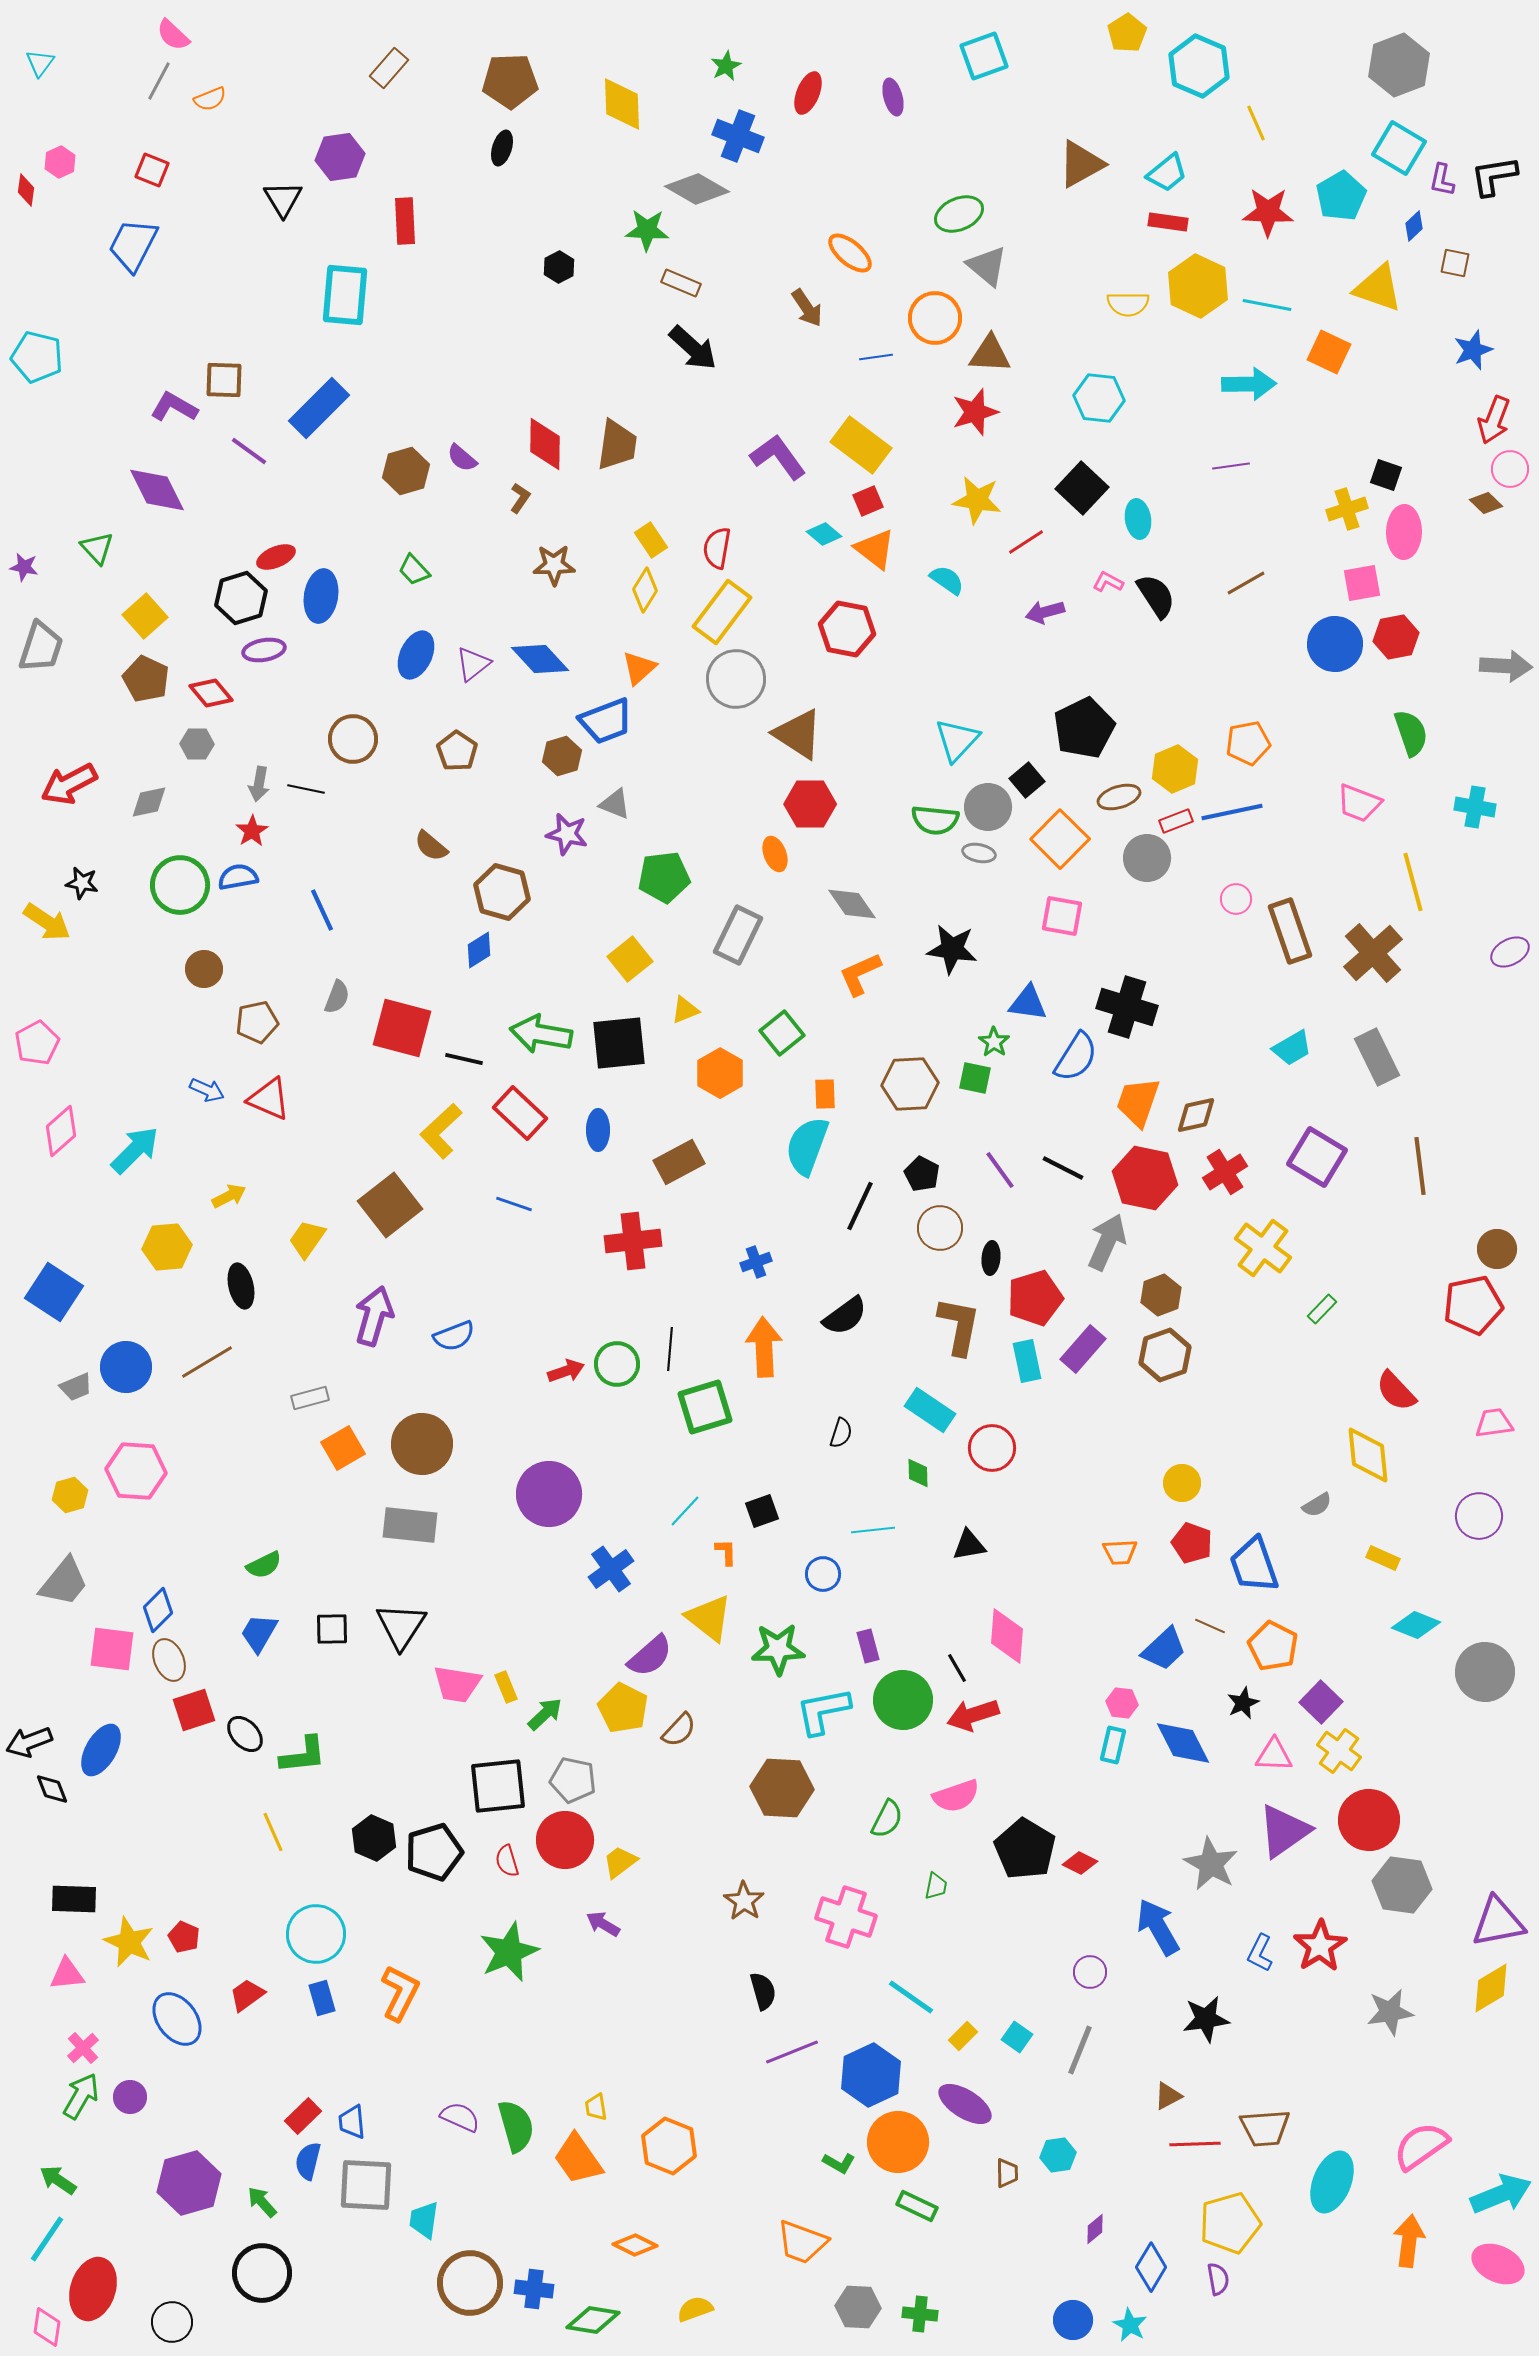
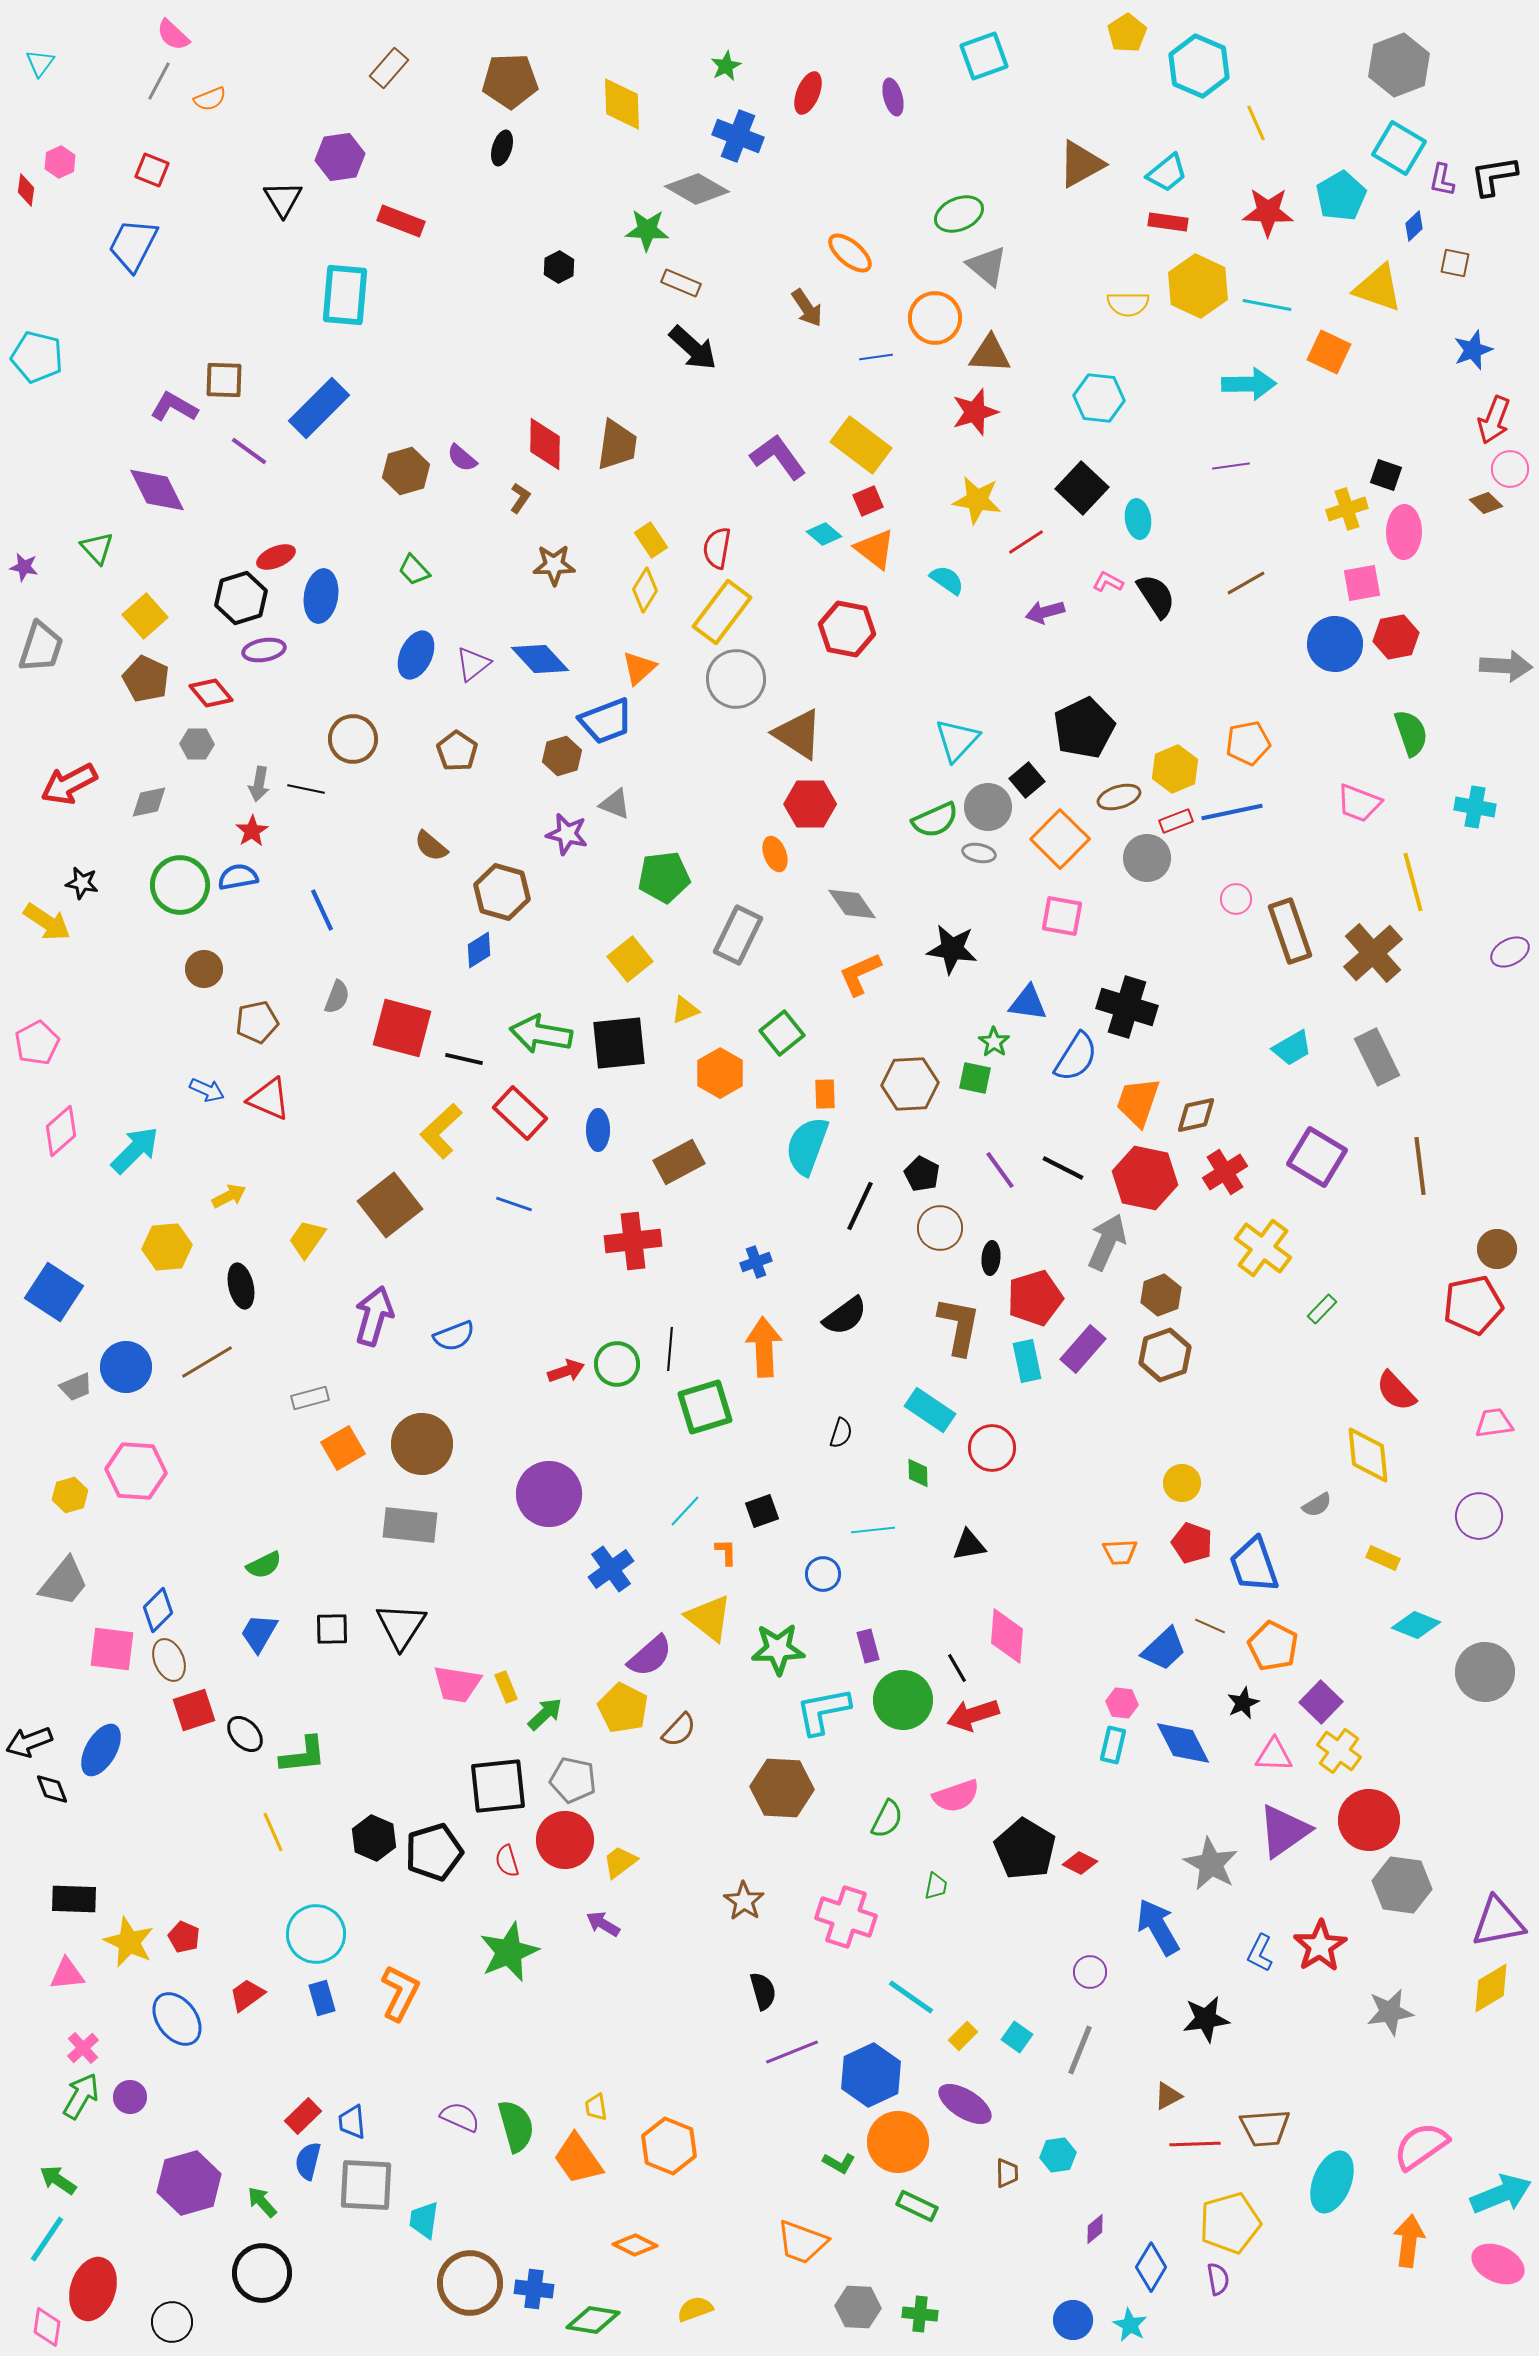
red rectangle at (405, 221): moved 4 px left; rotated 66 degrees counterclockwise
green semicircle at (935, 820): rotated 30 degrees counterclockwise
